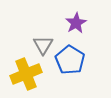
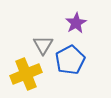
blue pentagon: rotated 12 degrees clockwise
